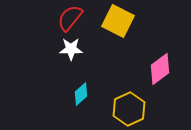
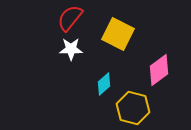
yellow square: moved 13 px down
pink diamond: moved 1 px left, 1 px down
cyan diamond: moved 23 px right, 10 px up
yellow hexagon: moved 4 px right, 1 px up; rotated 20 degrees counterclockwise
